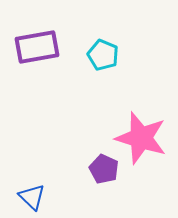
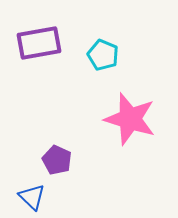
purple rectangle: moved 2 px right, 4 px up
pink star: moved 11 px left, 19 px up
purple pentagon: moved 47 px left, 9 px up
